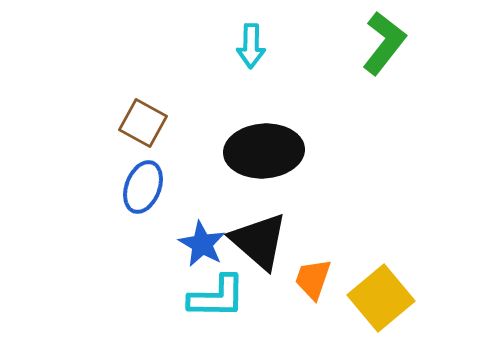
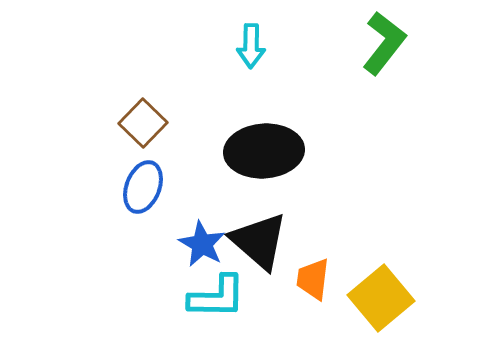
brown square: rotated 15 degrees clockwise
orange trapezoid: rotated 12 degrees counterclockwise
